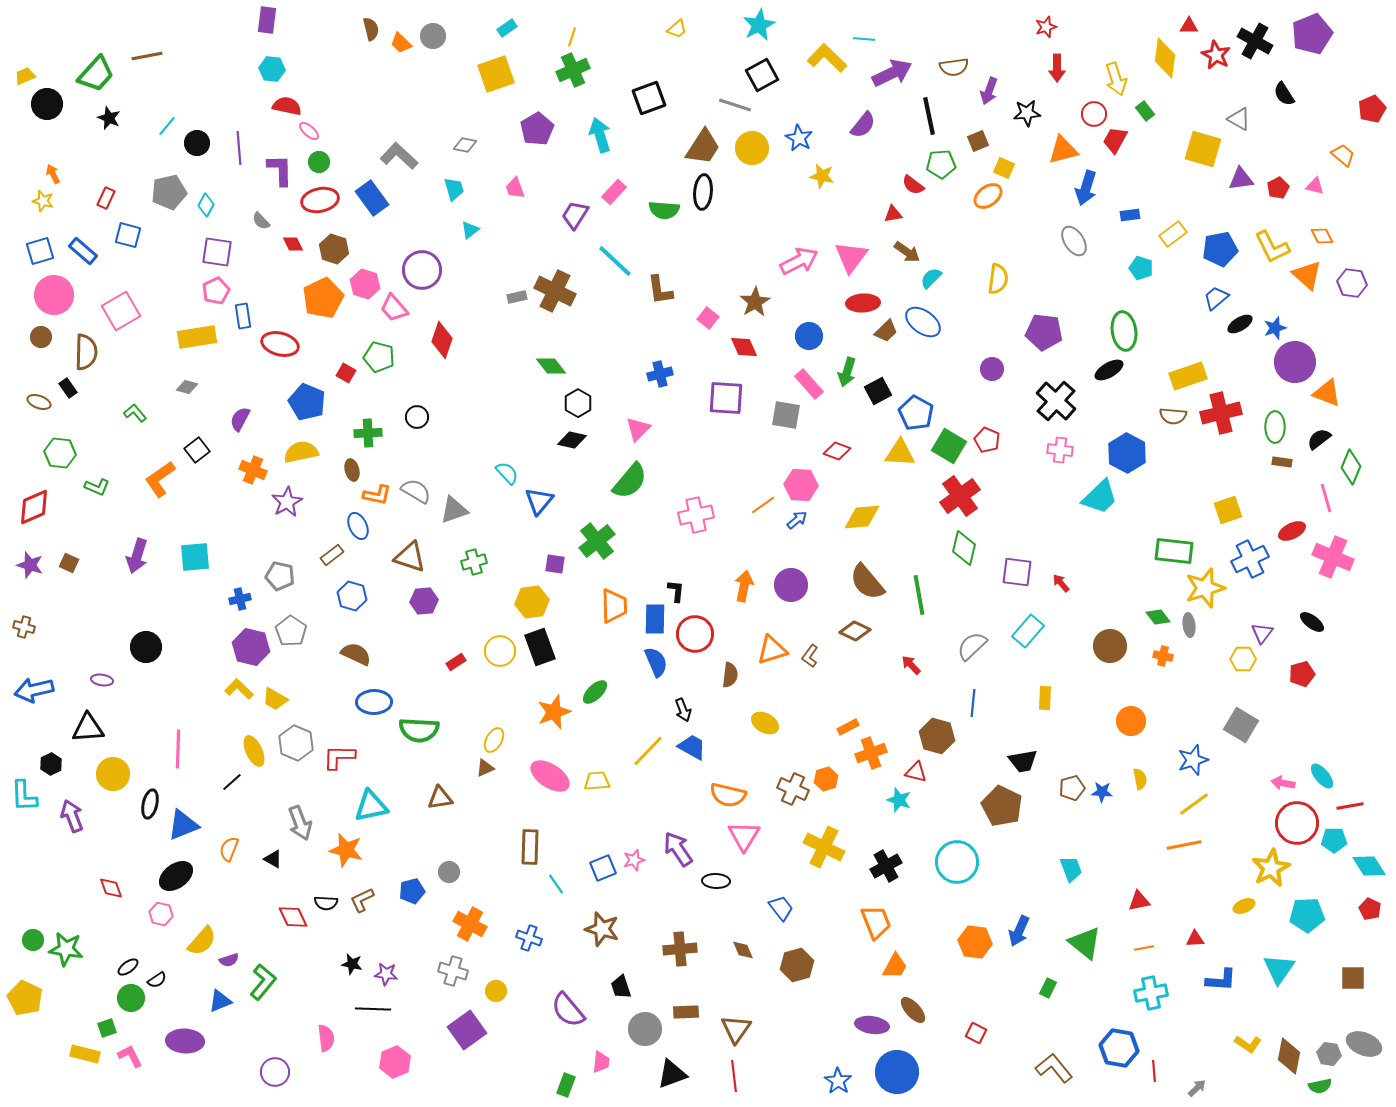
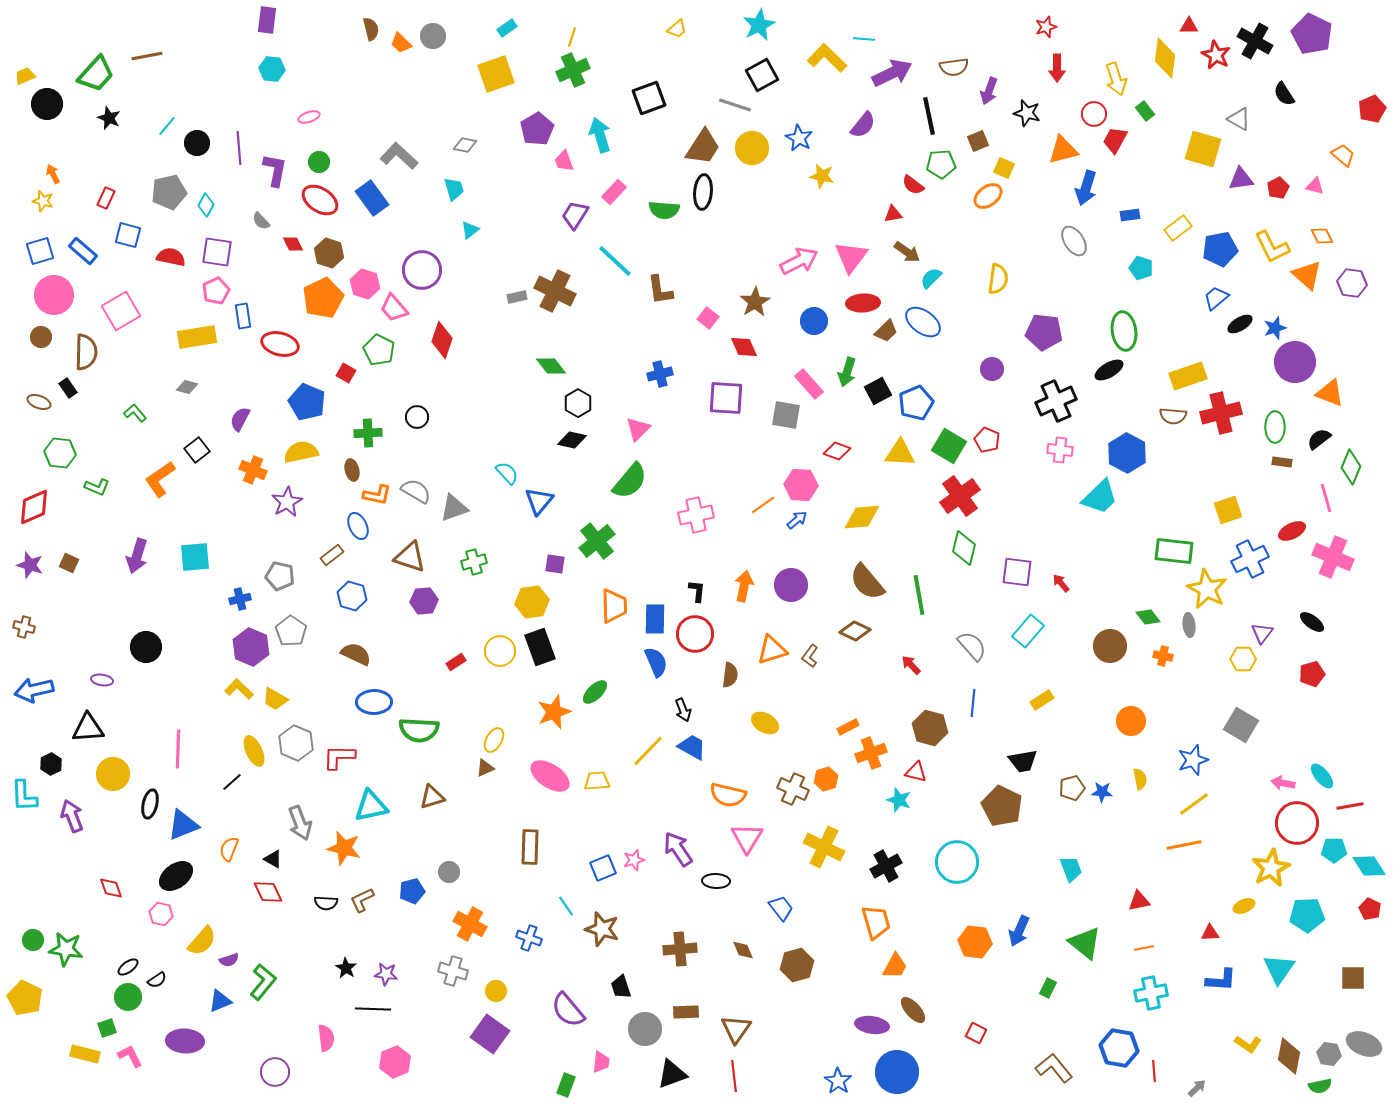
purple pentagon at (1312, 34): rotated 24 degrees counterclockwise
red semicircle at (287, 106): moved 116 px left, 151 px down
black star at (1027, 113): rotated 20 degrees clockwise
pink ellipse at (309, 131): moved 14 px up; rotated 60 degrees counterclockwise
purple L-shape at (280, 170): moved 5 px left; rotated 12 degrees clockwise
pink trapezoid at (515, 188): moved 49 px right, 27 px up
red ellipse at (320, 200): rotated 45 degrees clockwise
yellow rectangle at (1173, 234): moved 5 px right, 6 px up
brown hexagon at (334, 249): moved 5 px left, 4 px down
blue circle at (809, 336): moved 5 px right, 15 px up
green pentagon at (379, 357): moved 7 px up; rotated 12 degrees clockwise
orange triangle at (1327, 393): moved 3 px right
black cross at (1056, 401): rotated 24 degrees clockwise
blue pentagon at (916, 413): moved 10 px up; rotated 20 degrees clockwise
gray triangle at (454, 510): moved 2 px up
yellow star at (1205, 588): moved 2 px right, 1 px down; rotated 27 degrees counterclockwise
black L-shape at (676, 591): moved 21 px right
green diamond at (1158, 617): moved 10 px left
gray semicircle at (972, 646): rotated 92 degrees clockwise
purple hexagon at (251, 647): rotated 9 degrees clockwise
red pentagon at (1302, 674): moved 10 px right
yellow rectangle at (1045, 698): moved 3 px left, 2 px down; rotated 55 degrees clockwise
brown hexagon at (937, 736): moved 7 px left, 8 px up
brown triangle at (440, 798): moved 8 px left, 1 px up; rotated 8 degrees counterclockwise
pink triangle at (744, 836): moved 3 px right, 2 px down
cyan pentagon at (1334, 840): moved 10 px down
orange star at (346, 850): moved 2 px left, 2 px up
cyan line at (556, 884): moved 10 px right, 22 px down
red diamond at (293, 917): moved 25 px left, 25 px up
orange trapezoid at (876, 922): rotated 6 degrees clockwise
red triangle at (1195, 939): moved 15 px right, 6 px up
black star at (352, 964): moved 6 px left, 4 px down; rotated 20 degrees clockwise
green circle at (131, 998): moved 3 px left, 1 px up
purple square at (467, 1030): moved 23 px right, 4 px down; rotated 18 degrees counterclockwise
